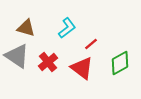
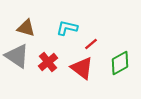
cyan L-shape: rotated 130 degrees counterclockwise
